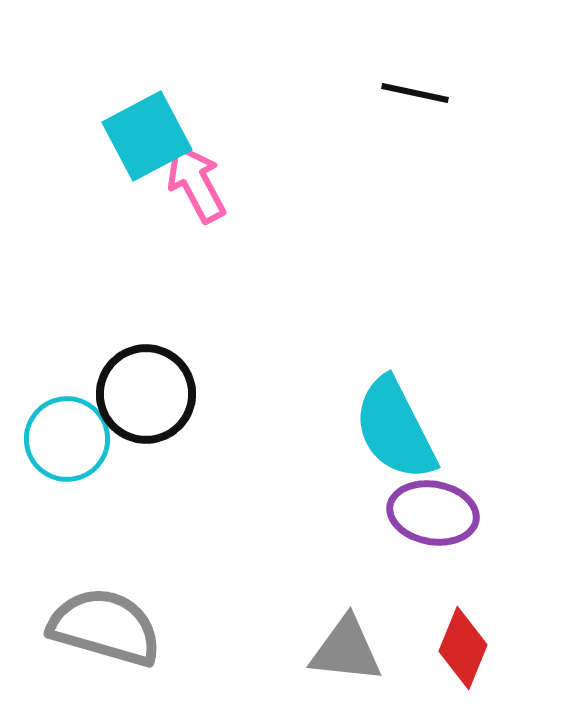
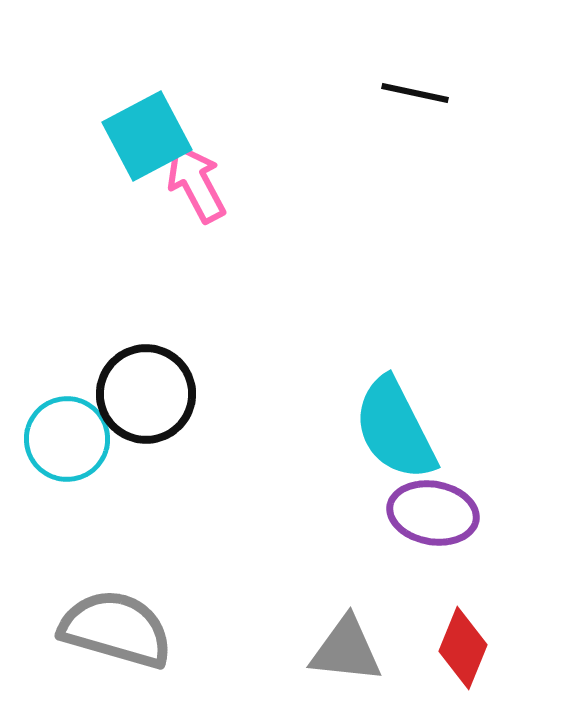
gray semicircle: moved 11 px right, 2 px down
